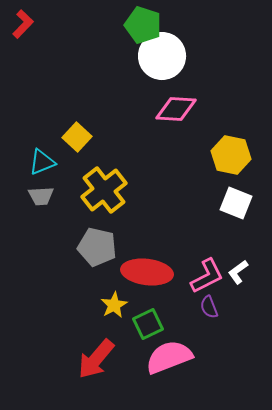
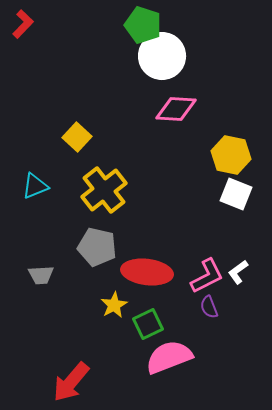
cyan triangle: moved 7 px left, 24 px down
gray trapezoid: moved 79 px down
white square: moved 9 px up
red arrow: moved 25 px left, 23 px down
